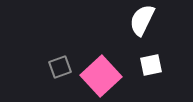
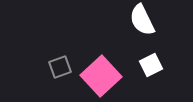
white semicircle: rotated 52 degrees counterclockwise
white square: rotated 15 degrees counterclockwise
